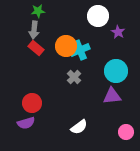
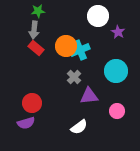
purple triangle: moved 23 px left
pink circle: moved 9 px left, 21 px up
